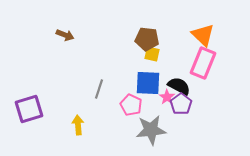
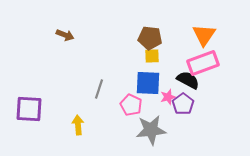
orange triangle: moved 1 px right; rotated 20 degrees clockwise
brown pentagon: moved 3 px right, 1 px up
yellow square: moved 2 px down; rotated 14 degrees counterclockwise
pink rectangle: rotated 48 degrees clockwise
black semicircle: moved 9 px right, 6 px up
pink star: moved 1 px right; rotated 21 degrees clockwise
purple pentagon: moved 2 px right
purple square: rotated 20 degrees clockwise
